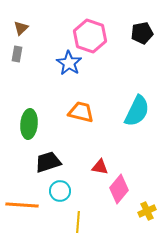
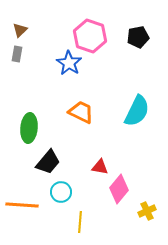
brown triangle: moved 1 px left, 2 px down
black pentagon: moved 4 px left, 4 px down
orange trapezoid: rotated 12 degrees clockwise
green ellipse: moved 4 px down
black trapezoid: rotated 148 degrees clockwise
cyan circle: moved 1 px right, 1 px down
yellow line: moved 2 px right
